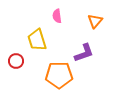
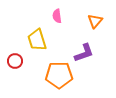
red circle: moved 1 px left
